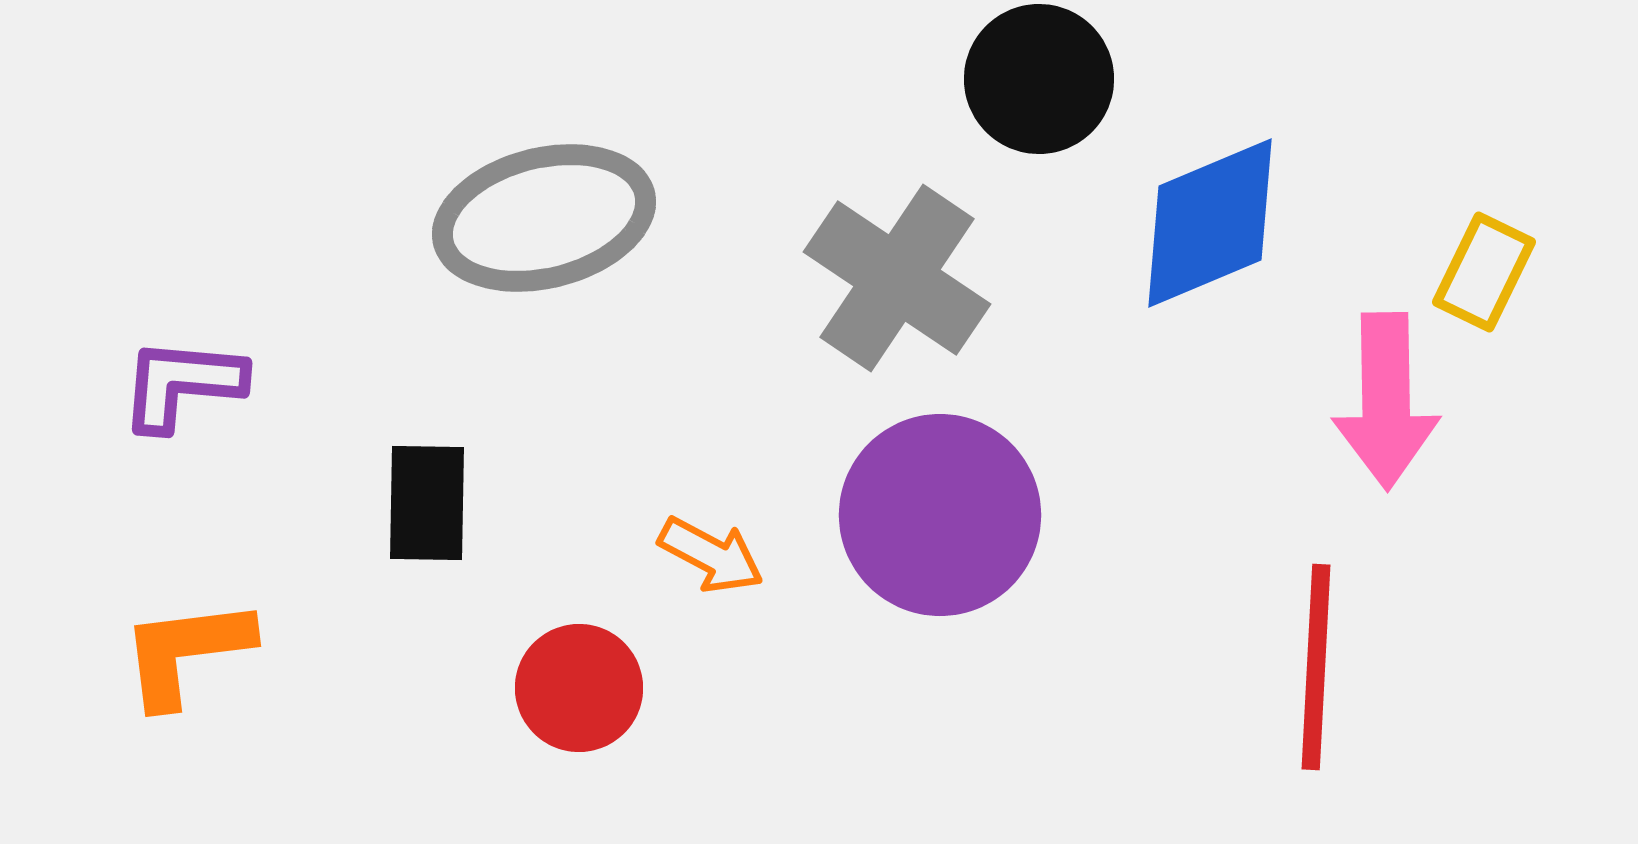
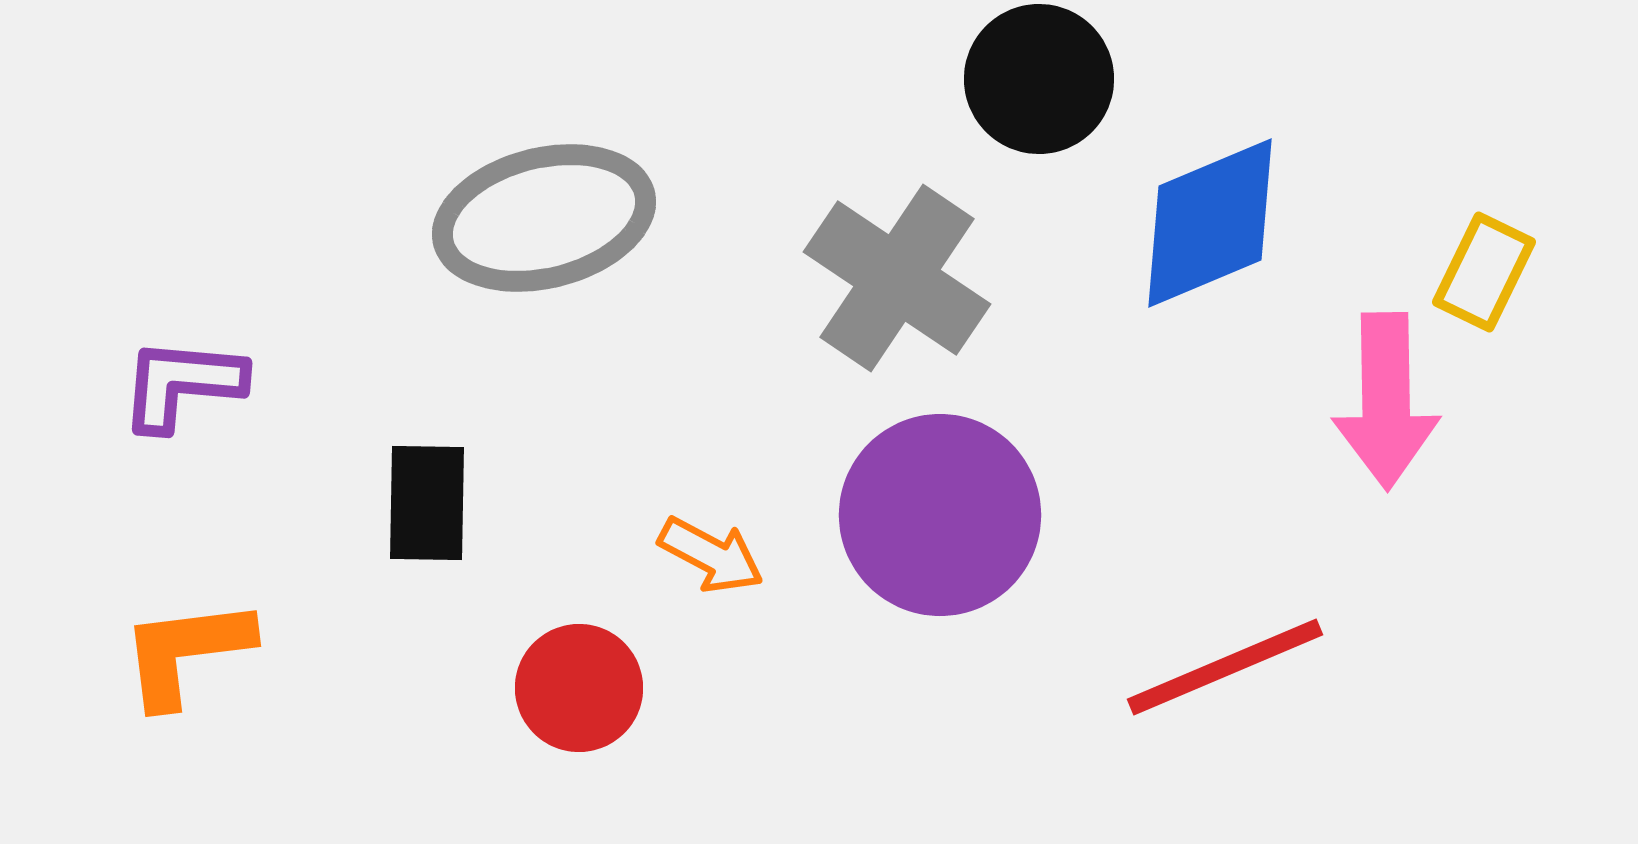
red line: moved 91 px left; rotated 64 degrees clockwise
